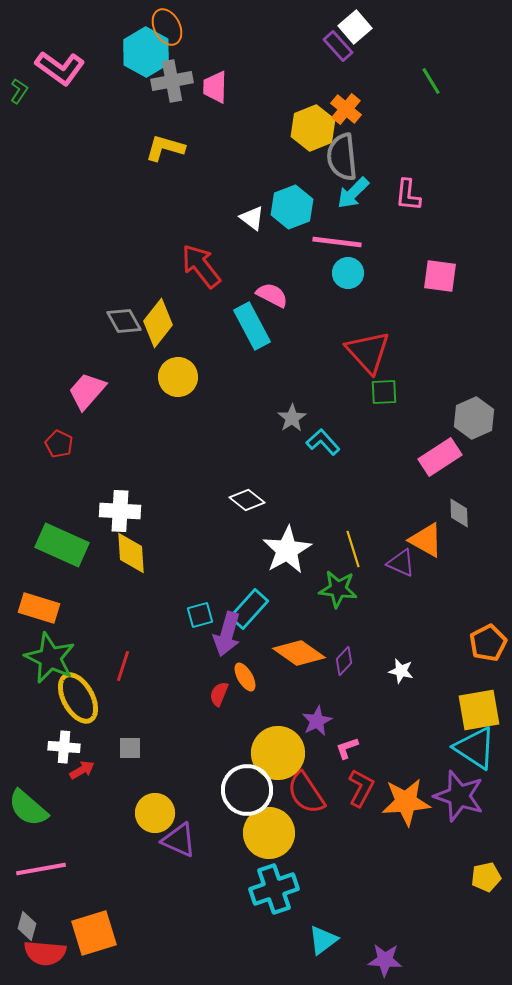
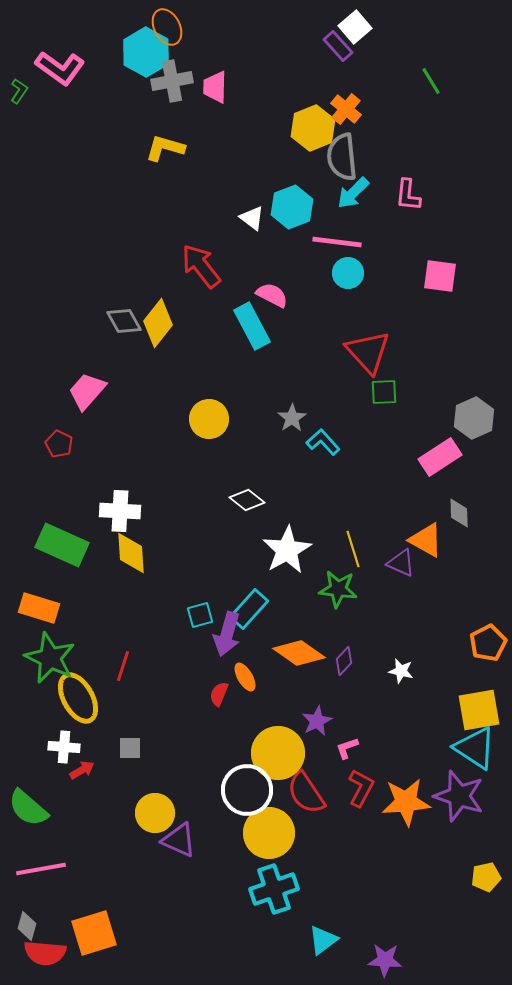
yellow circle at (178, 377): moved 31 px right, 42 px down
